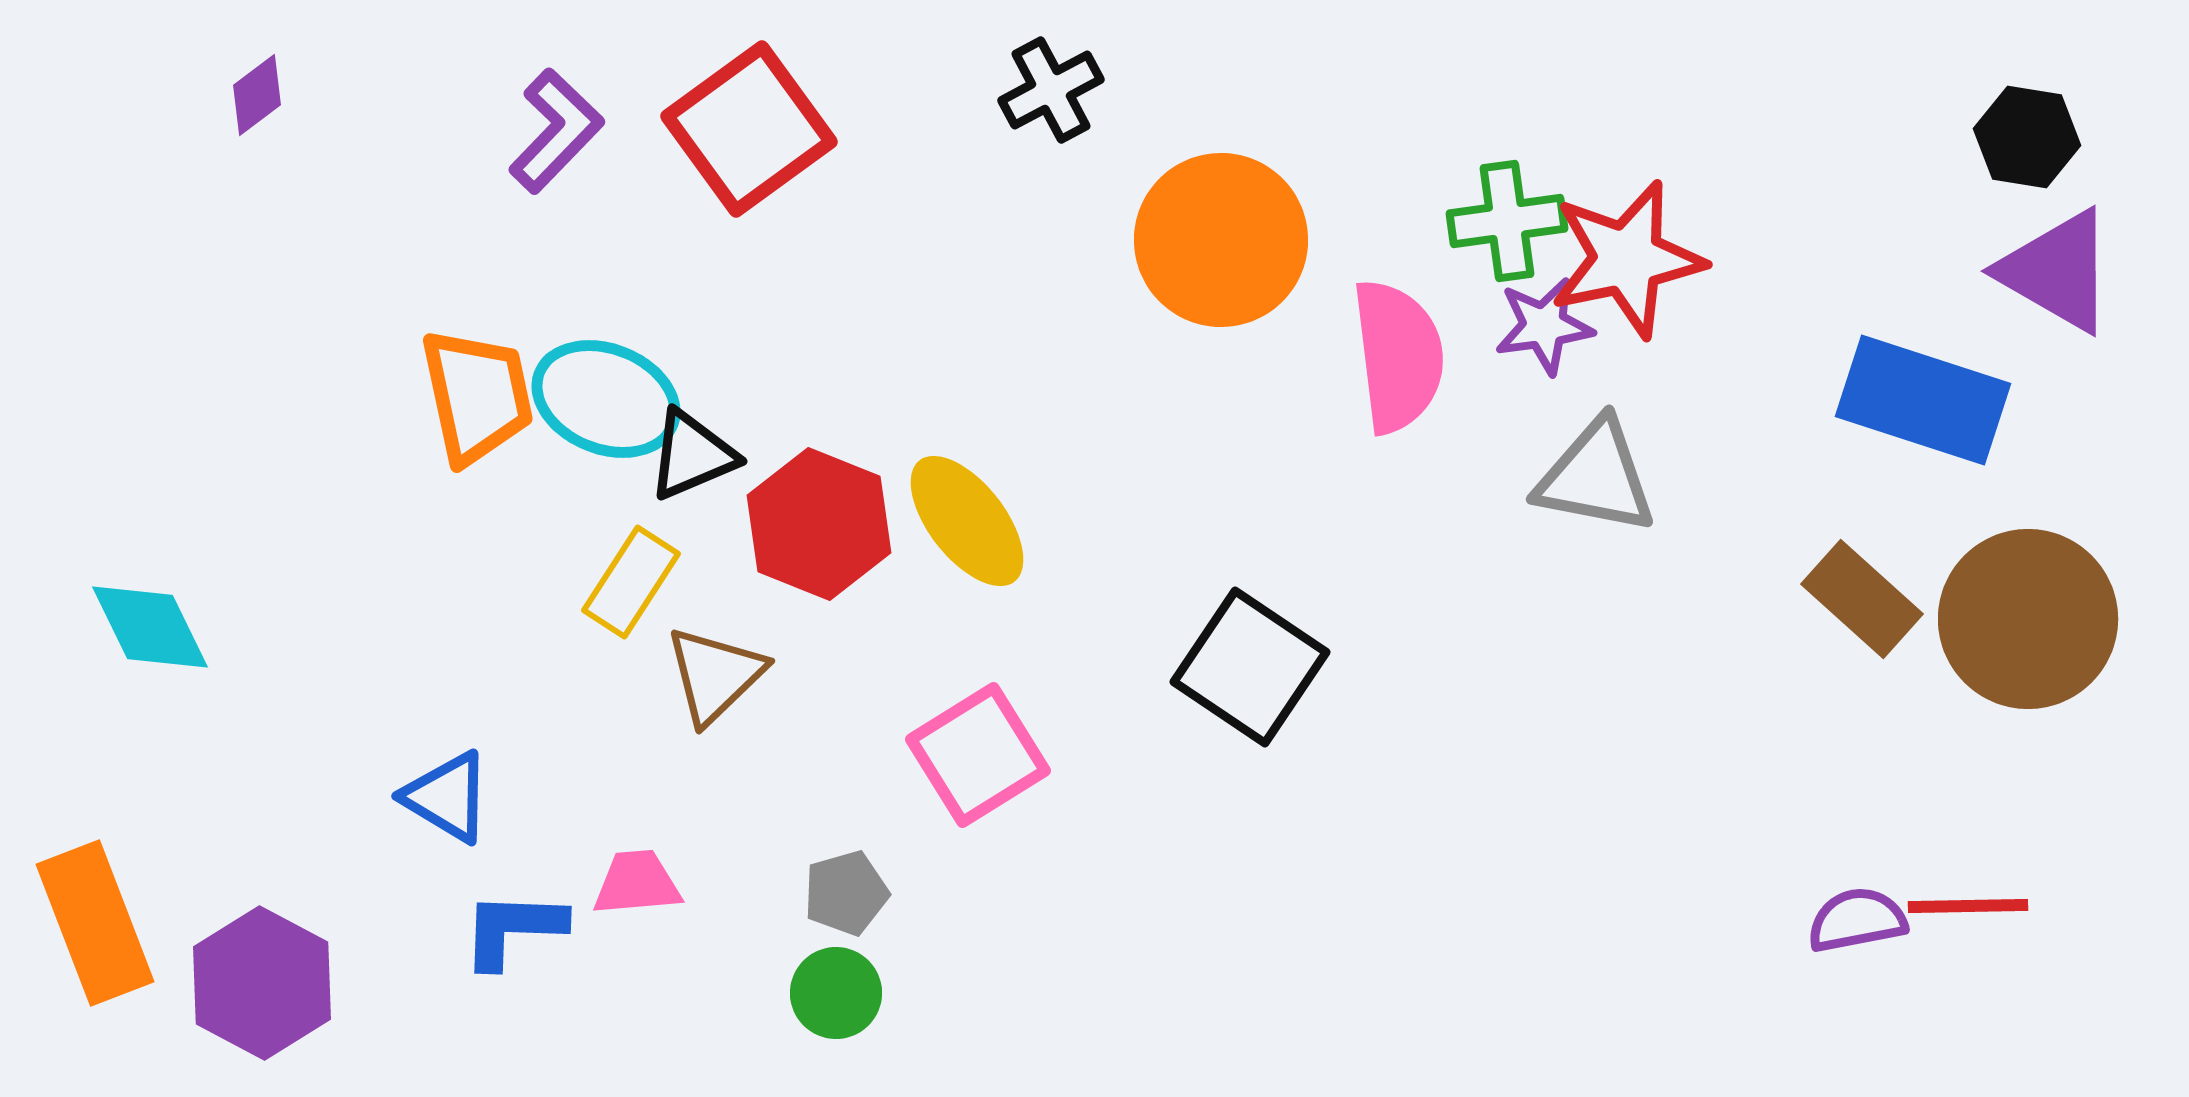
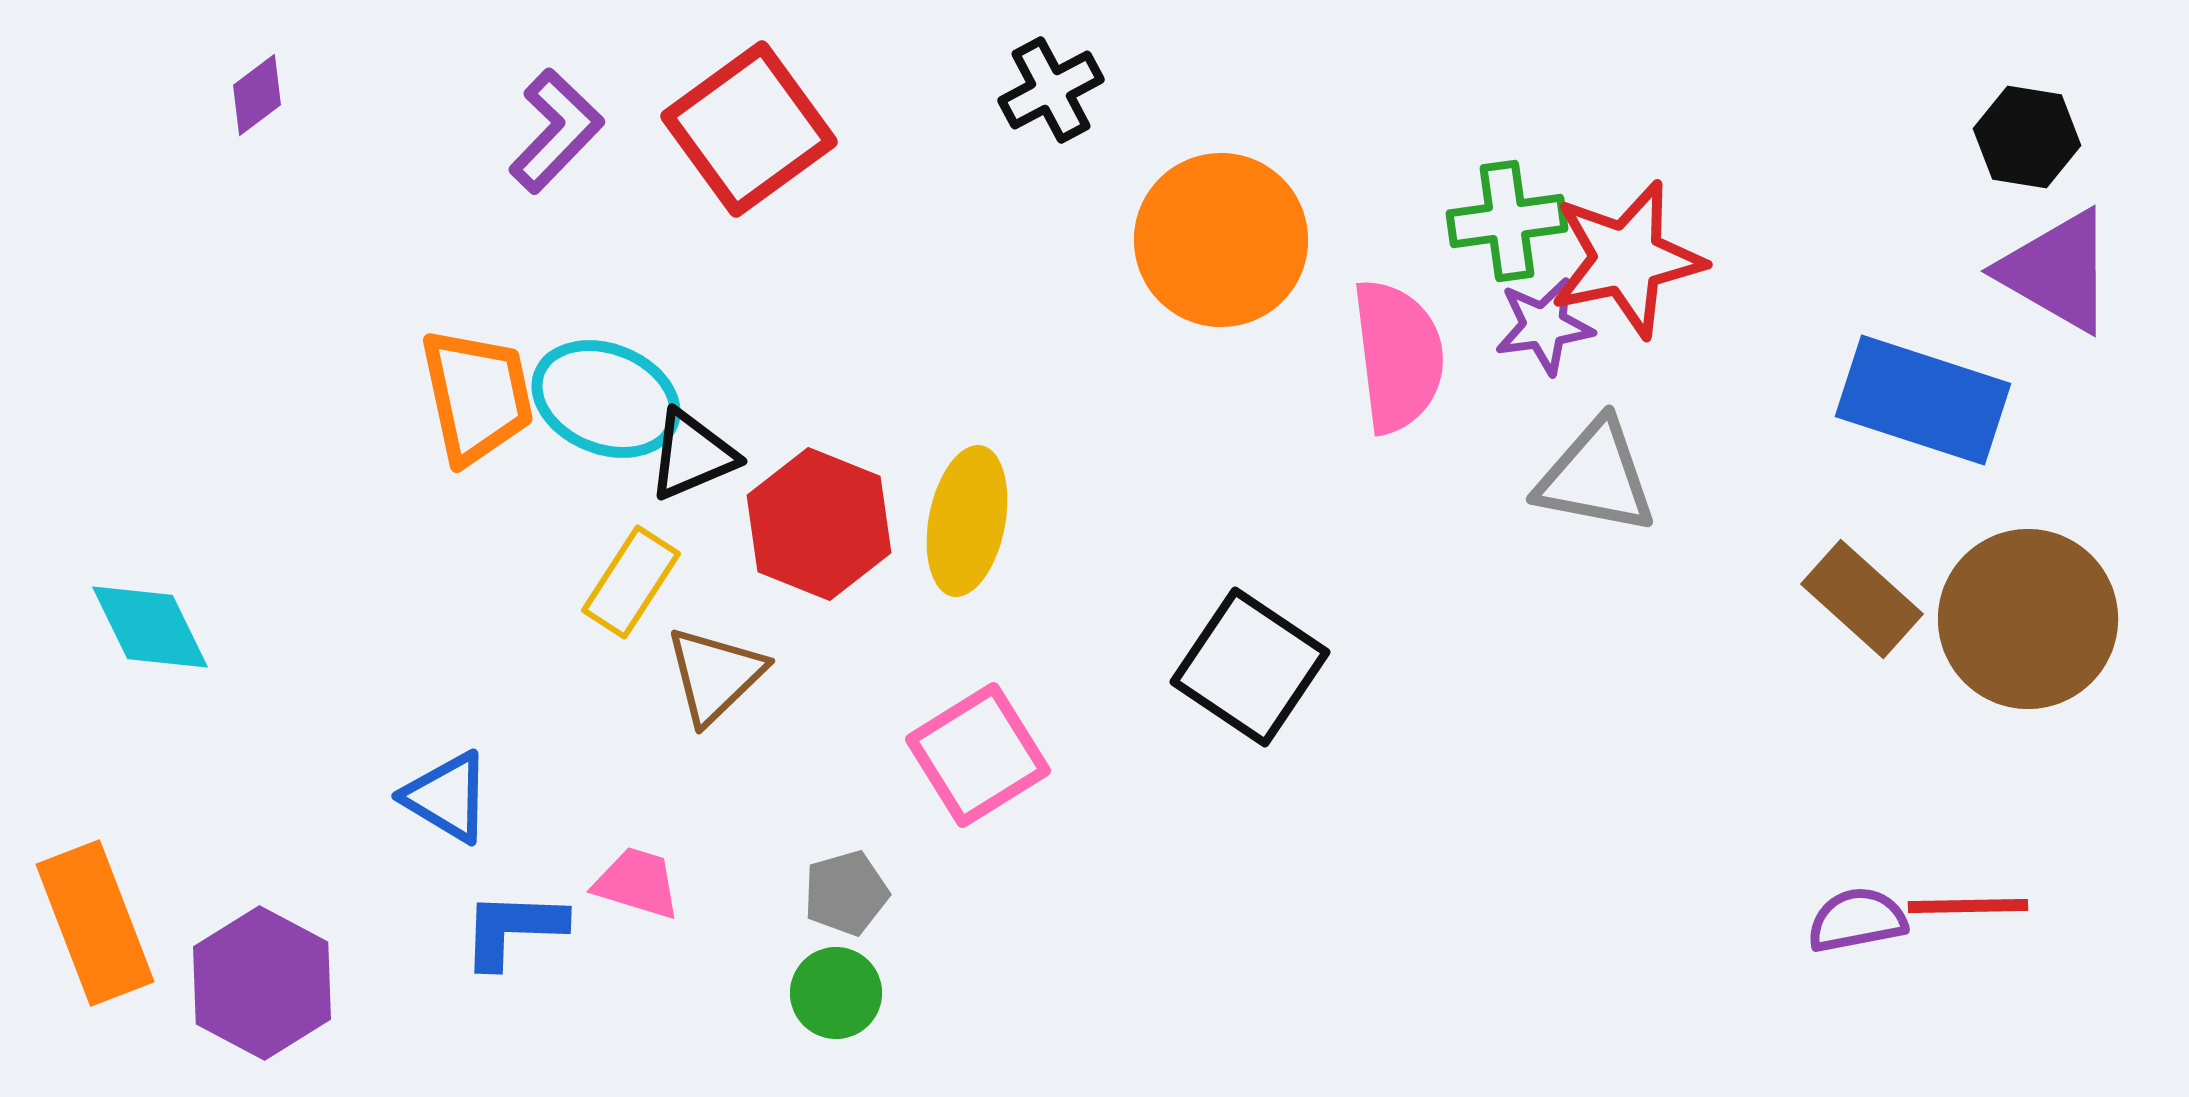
yellow ellipse: rotated 49 degrees clockwise
pink trapezoid: rotated 22 degrees clockwise
